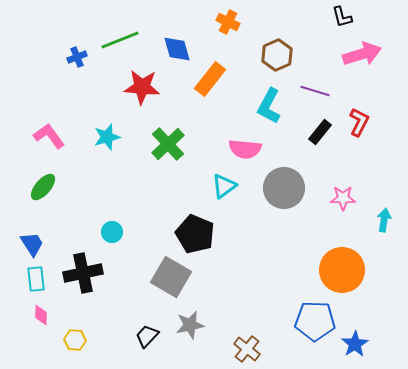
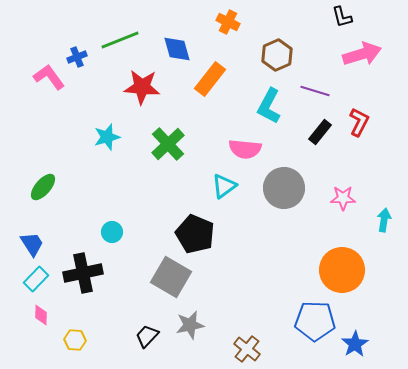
pink L-shape: moved 59 px up
cyan rectangle: rotated 50 degrees clockwise
